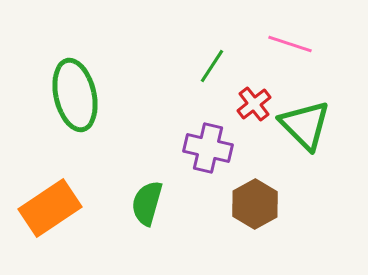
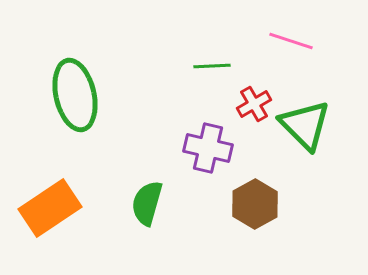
pink line: moved 1 px right, 3 px up
green line: rotated 54 degrees clockwise
red cross: rotated 8 degrees clockwise
